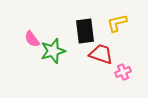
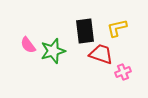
yellow L-shape: moved 5 px down
pink semicircle: moved 4 px left, 6 px down
